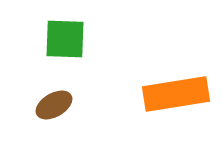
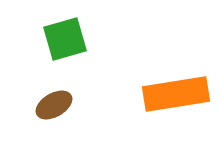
green square: rotated 18 degrees counterclockwise
